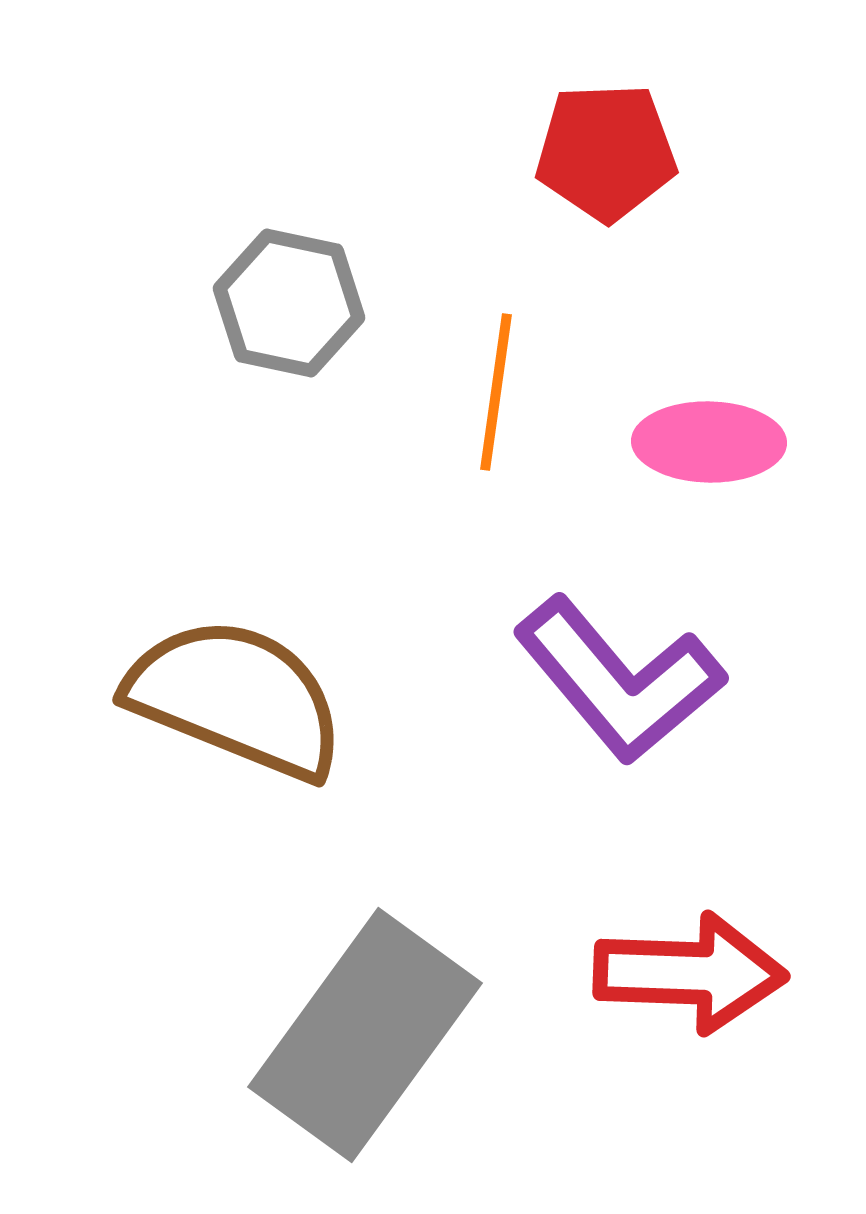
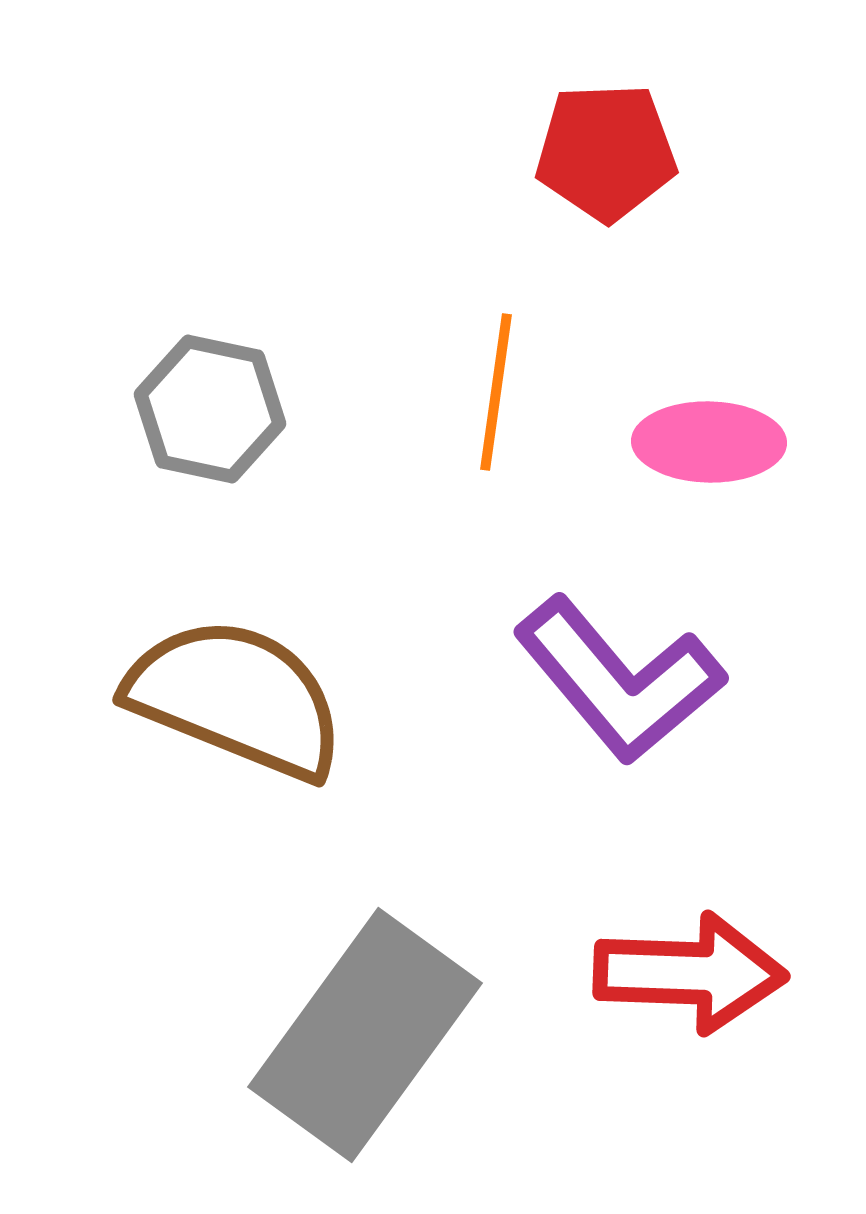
gray hexagon: moved 79 px left, 106 px down
